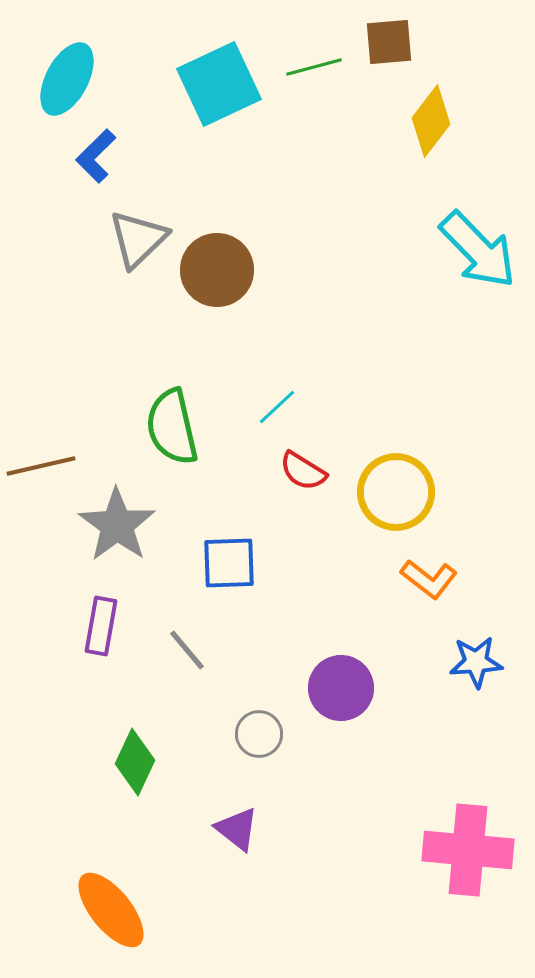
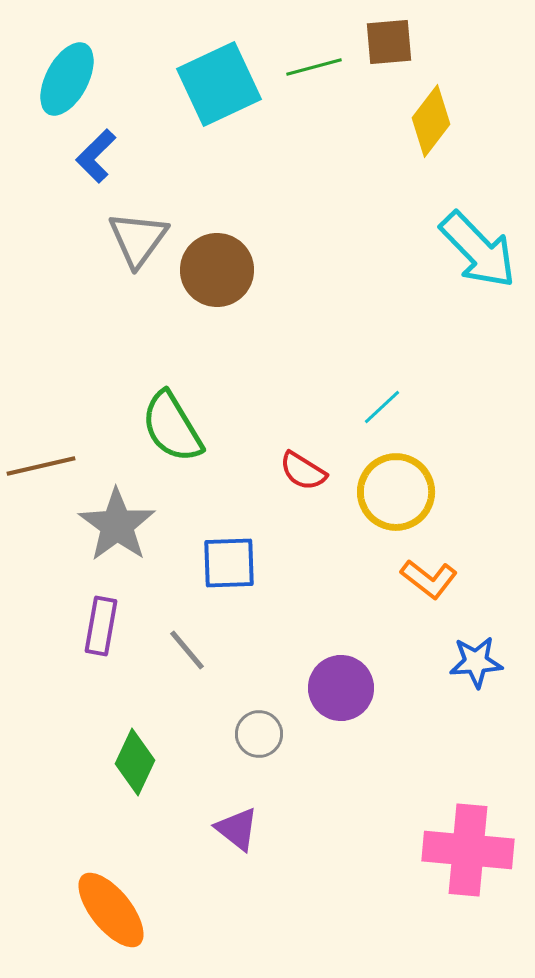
gray triangle: rotated 10 degrees counterclockwise
cyan line: moved 105 px right
green semicircle: rotated 18 degrees counterclockwise
